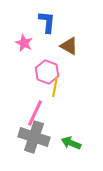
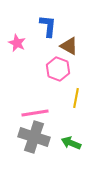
blue L-shape: moved 1 px right, 4 px down
pink star: moved 7 px left
pink hexagon: moved 11 px right, 3 px up
yellow line: moved 21 px right, 11 px down
pink line: rotated 56 degrees clockwise
